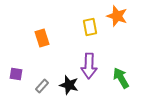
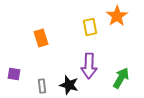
orange star: rotated 20 degrees clockwise
orange rectangle: moved 1 px left
purple square: moved 2 px left
green arrow: rotated 60 degrees clockwise
gray rectangle: rotated 48 degrees counterclockwise
